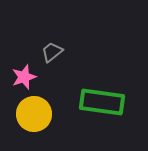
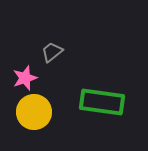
pink star: moved 1 px right, 1 px down
yellow circle: moved 2 px up
